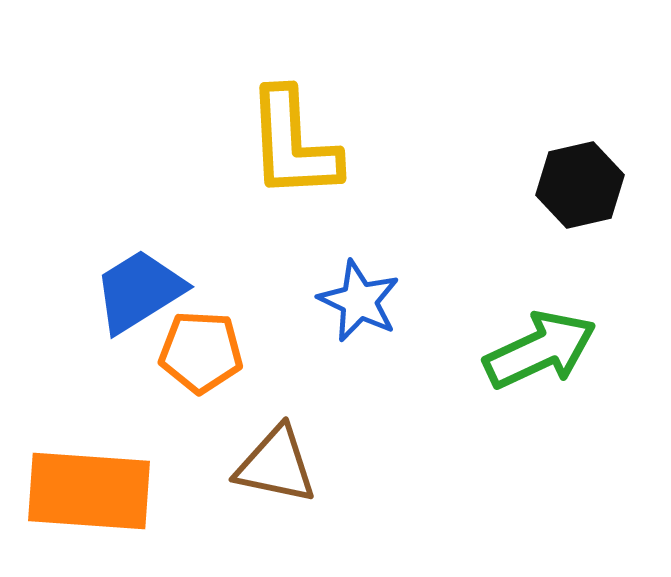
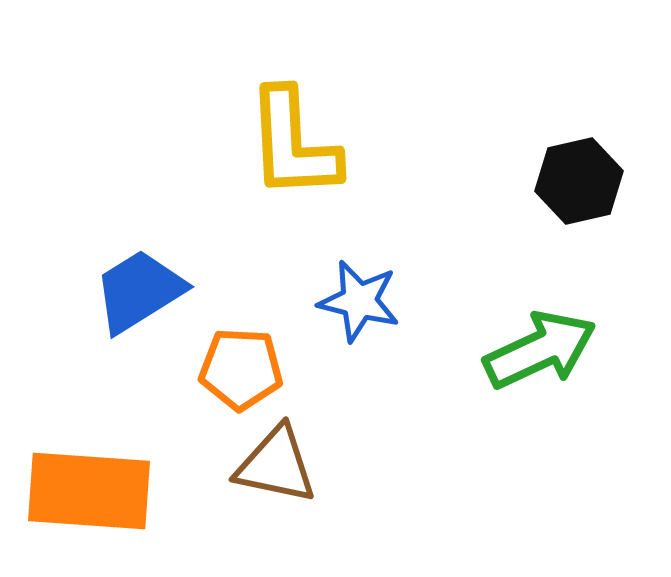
black hexagon: moved 1 px left, 4 px up
blue star: rotated 12 degrees counterclockwise
orange pentagon: moved 40 px right, 17 px down
